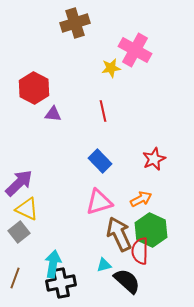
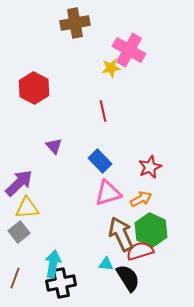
brown cross: rotated 8 degrees clockwise
pink cross: moved 6 px left
purple triangle: moved 1 px right, 32 px down; rotated 42 degrees clockwise
red star: moved 4 px left, 8 px down
pink triangle: moved 9 px right, 9 px up
yellow triangle: moved 1 px up; rotated 30 degrees counterclockwise
brown arrow: moved 2 px right
red semicircle: rotated 72 degrees clockwise
cyan triangle: moved 2 px right, 1 px up; rotated 21 degrees clockwise
black semicircle: moved 1 px right, 3 px up; rotated 16 degrees clockwise
